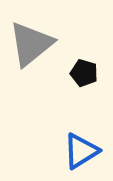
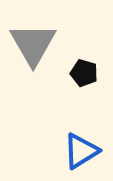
gray triangle: moved 2 px right; rotated 21 degrees counterclockwise
